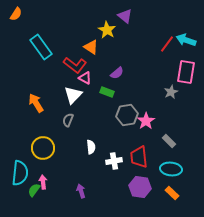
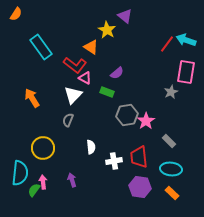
orange arrow: moved 4 px left, 5 px up
purple arrow: moved 9 px left, 11 px up
